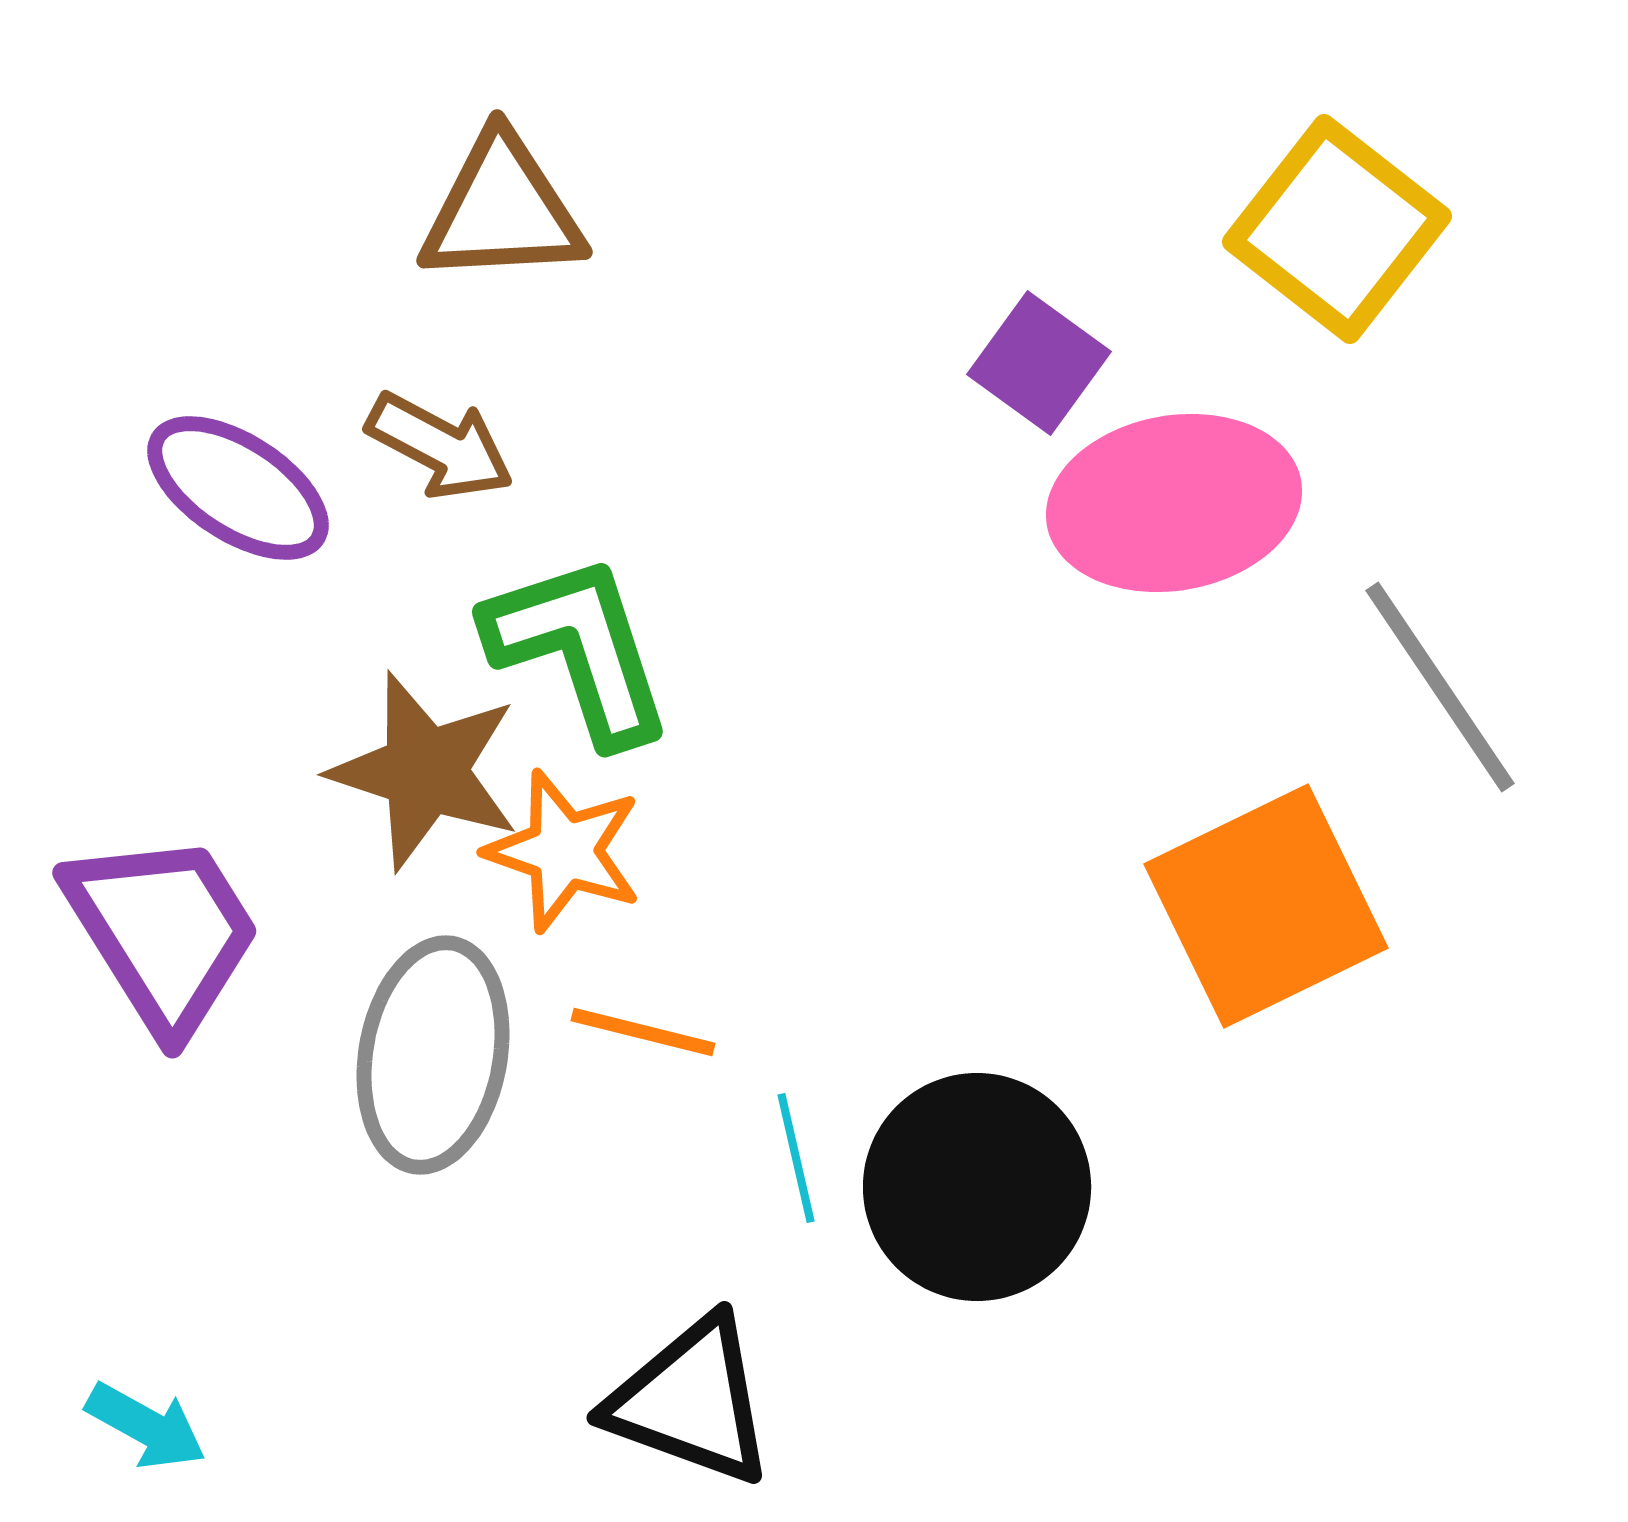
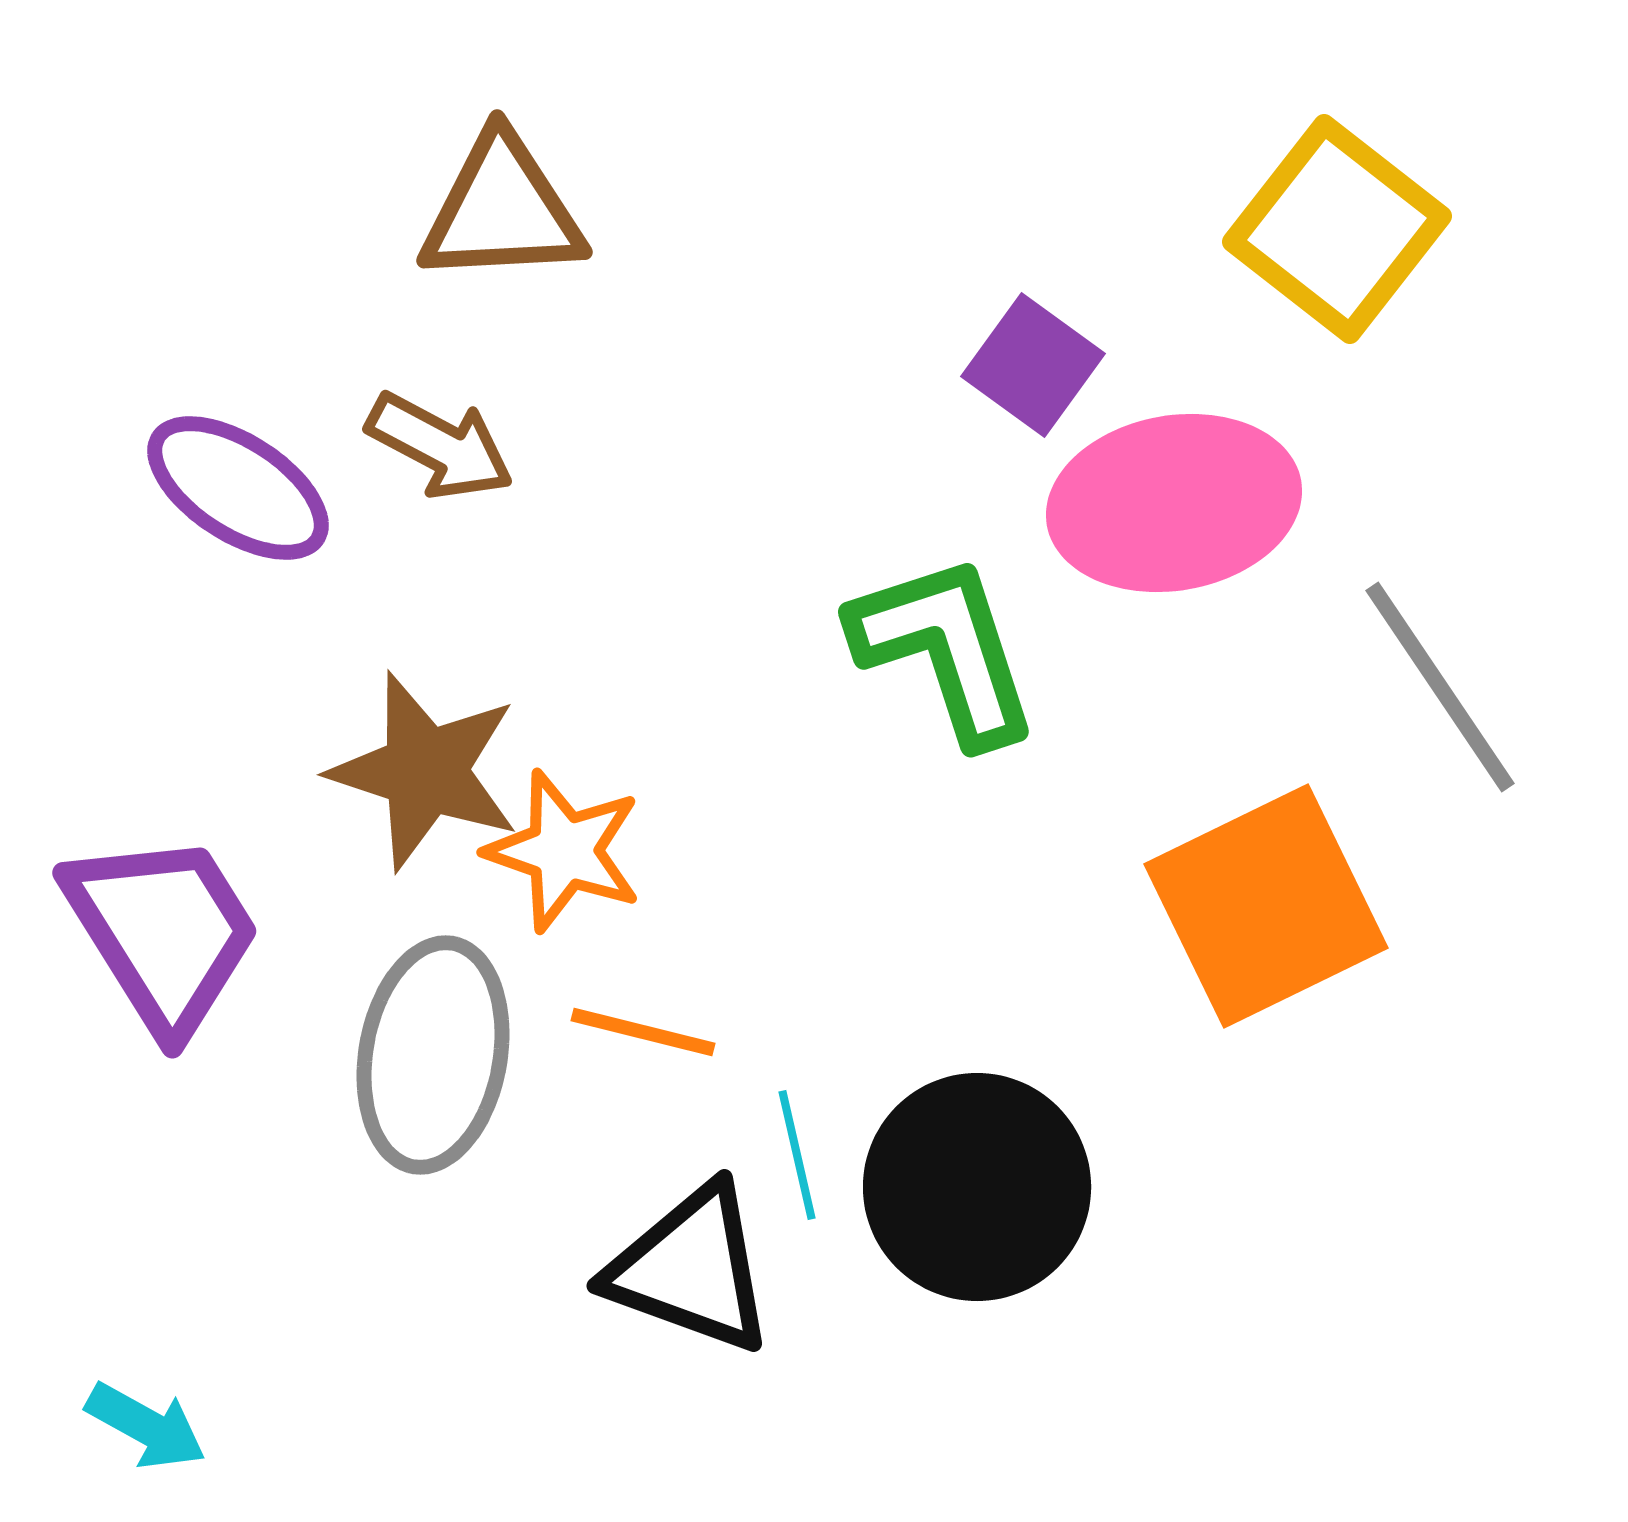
purple square: moved 6 px left, 2 px down
green L-shape: moved 366 px right
cyan line: moved 1 px right, 3 px up
black triangle: moved 132 px up
